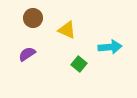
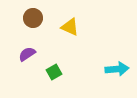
yellow triangle: moved 3 px right, 3 px up
cyan arrow: moved 7 px right, 22 px down
green square: moved 25 px left, 8 px down; rotated 21 degrees clockwise
